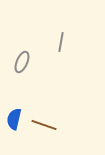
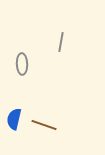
gray ellipse: moved 2 px down; rotated 25 degrees counterclockwise
